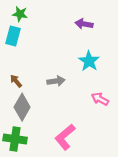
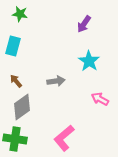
purple arrow: rotated 66 degrees counterclockwise
cyan rectangle: moved 10 px down
gray diamond: rotated 24 degrees clockwise
pink L-shape: moved 1 px left, 1 px down
